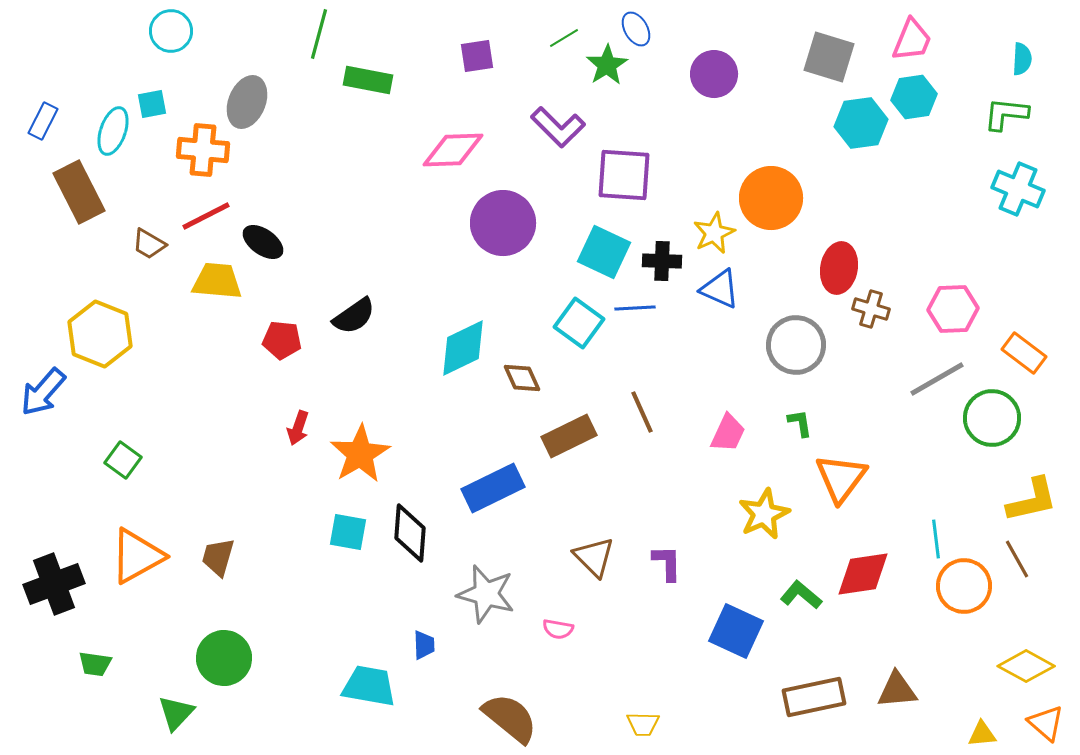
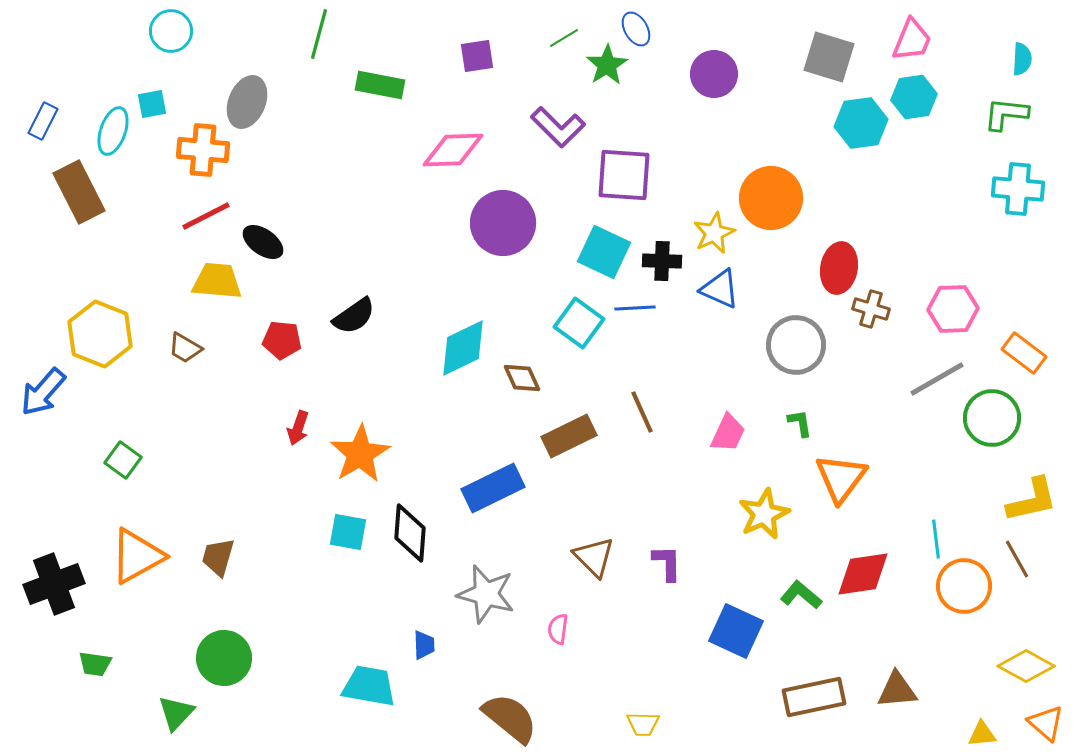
green rectangle at (368, 80): moved 12 px right, 5 px down
cyan cross at (1018, 189): rotated 18 degrees counterclockwise
brown trapezoid at (149, 244): moved 36 px right, 104 px down
pink semicircle at (558, 629): rotated 88 degrees clockwise
